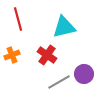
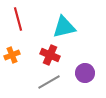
red cross: moved 3 px right; rotated 12 degrees counterclockwise
purple circle: moved 1 px right, 1 px up
gray line: moved 10 px left
